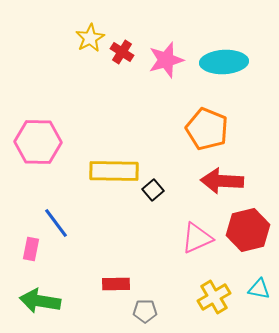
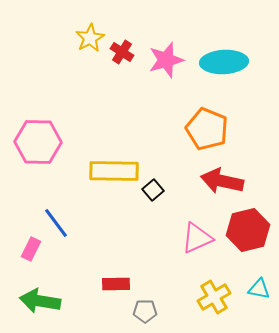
red arrow: rotated 9 degrees clockwise
pink rectangle: rotated 15 degrees clockwise
